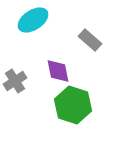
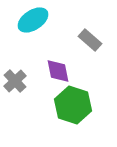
gray cross: rotated 10 degrees counterclockwise
